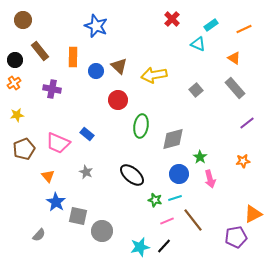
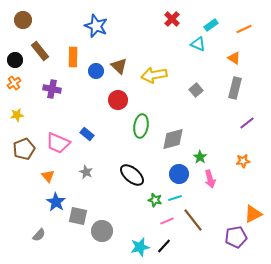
gray rectangle at (235, 88): rotated 55 degrees clockwise
